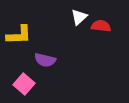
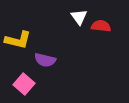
white triangle: rotated 24 degrees counterclockwise
yellow L-shape: moved 1 px left, 5 px down; rotated 16 degrees clockwise
